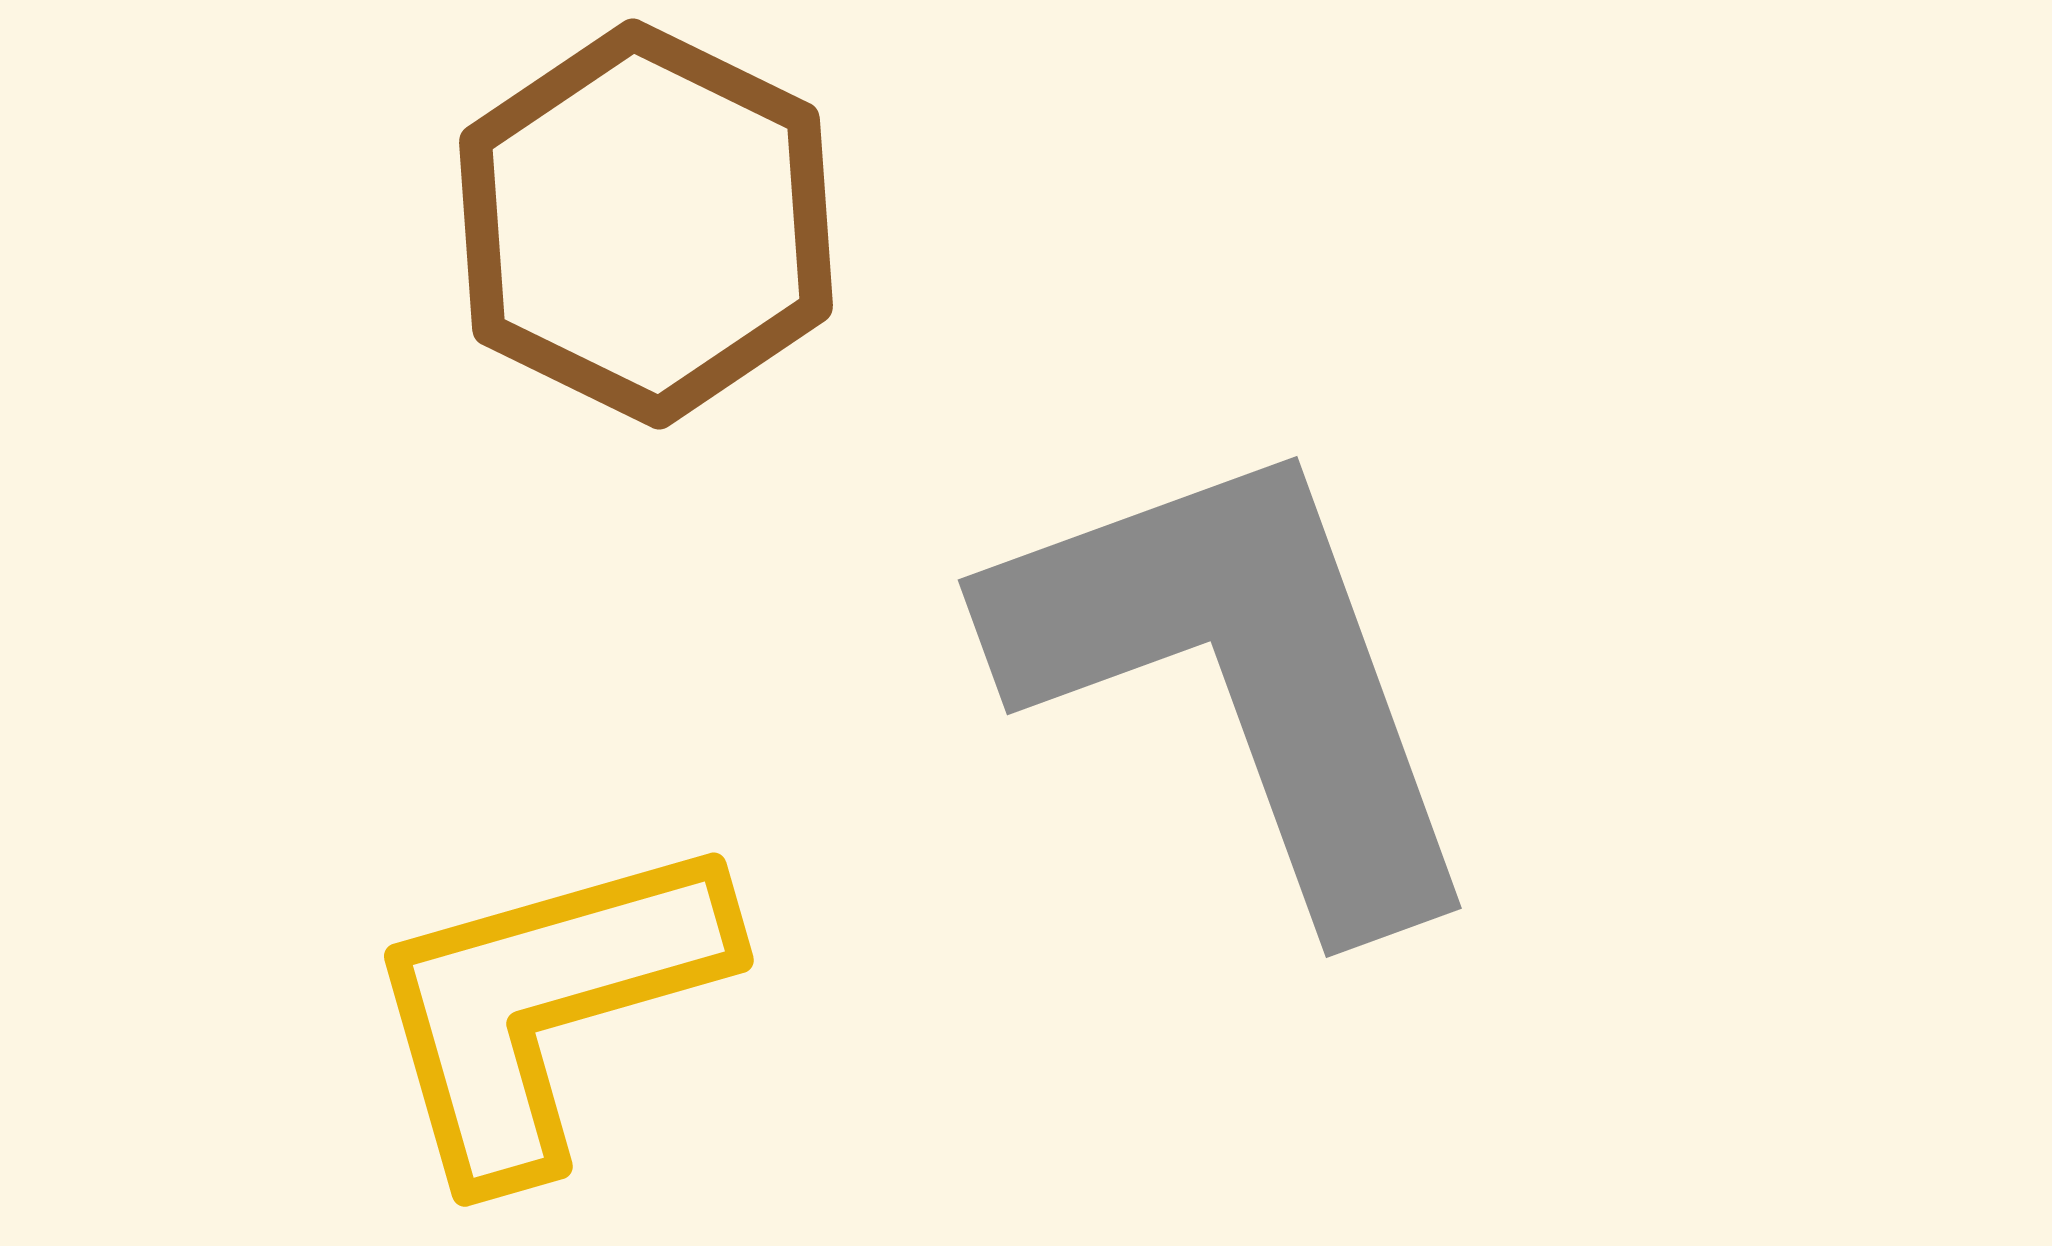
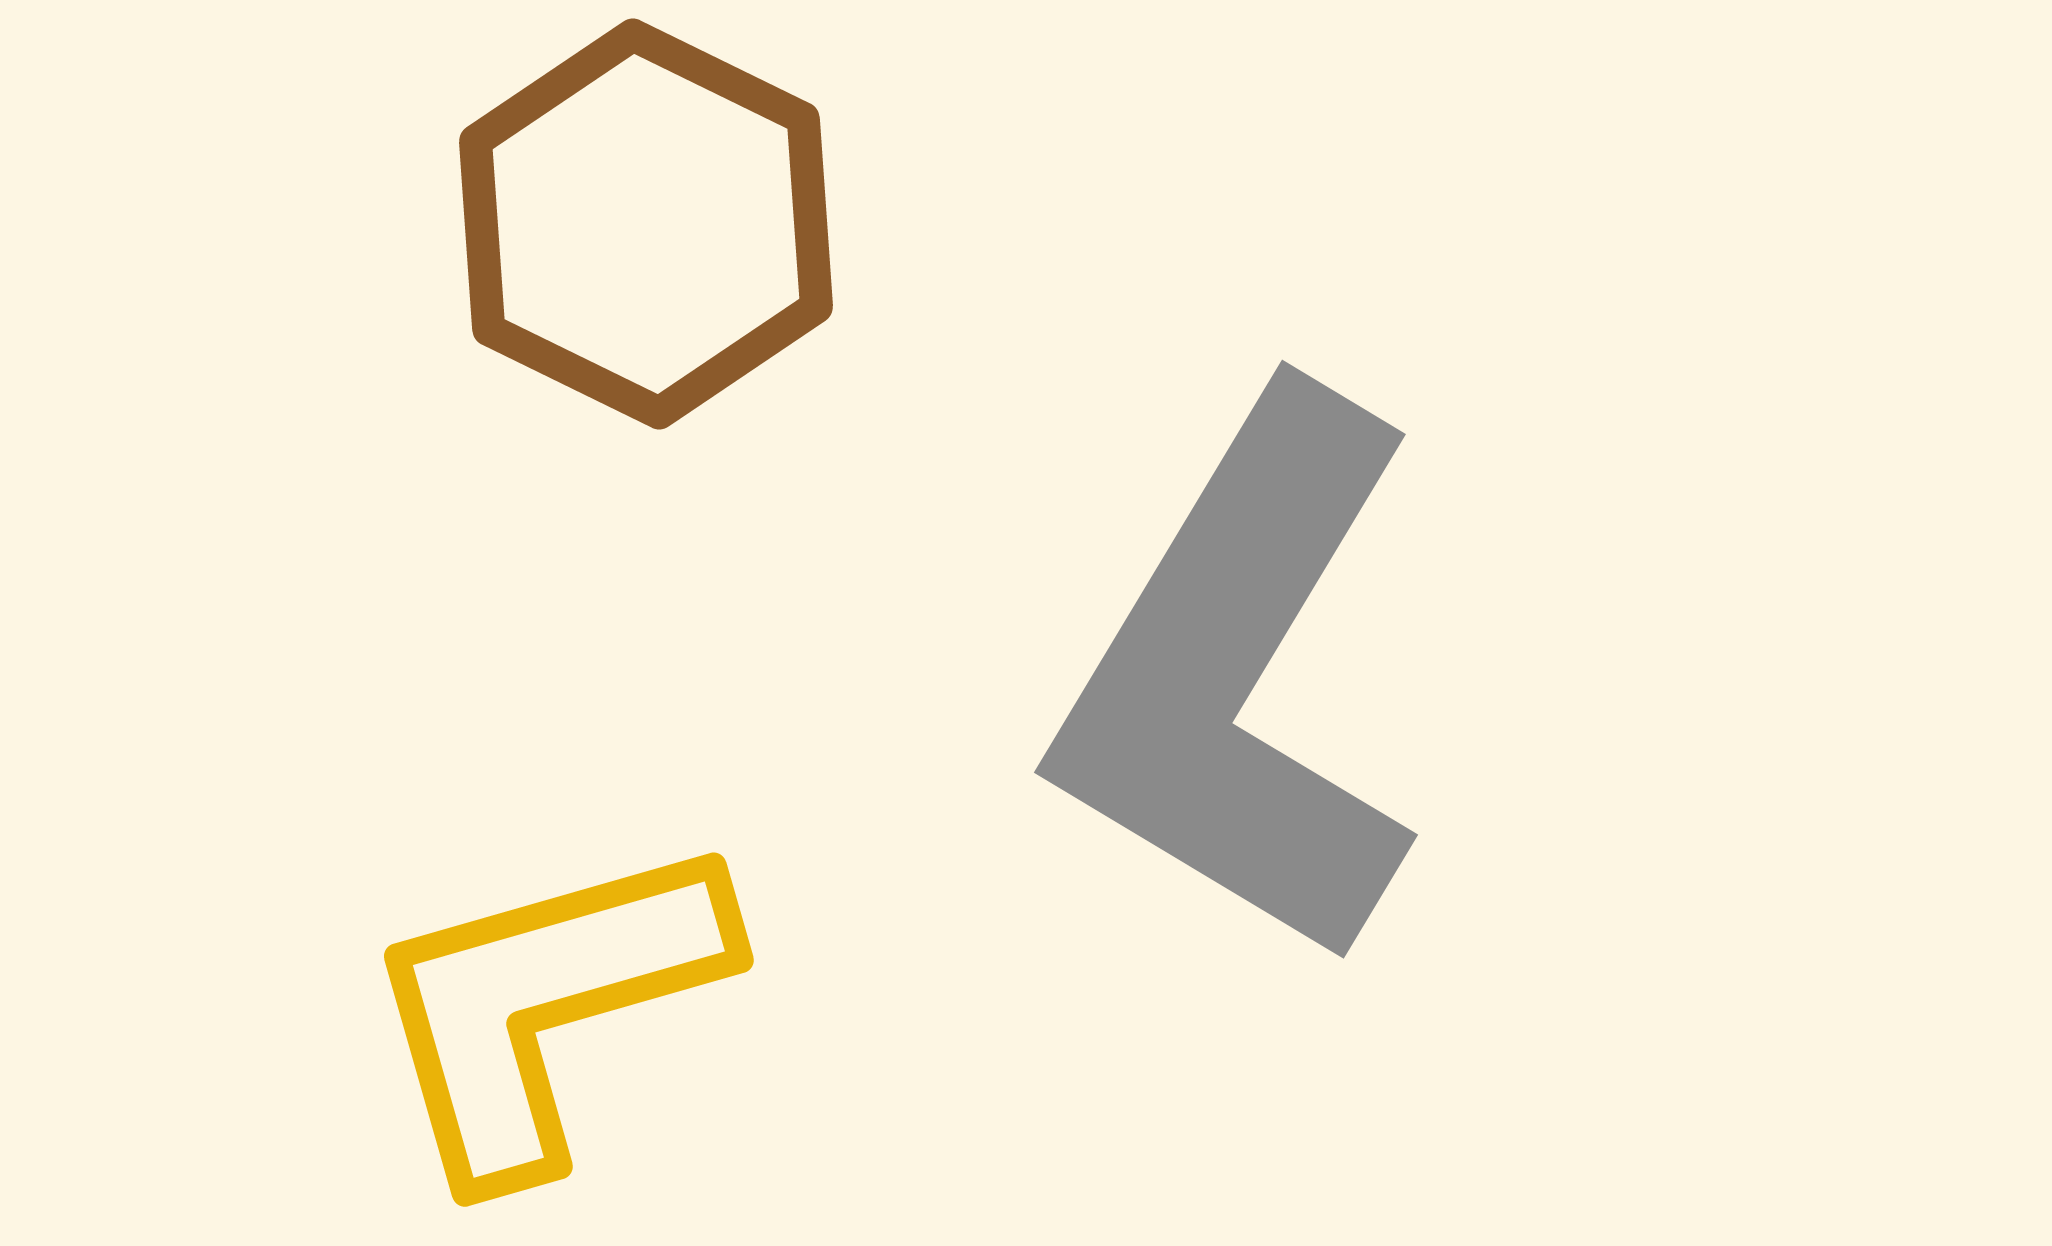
gray L-shape: rotated 129 degrees counterclockwise
